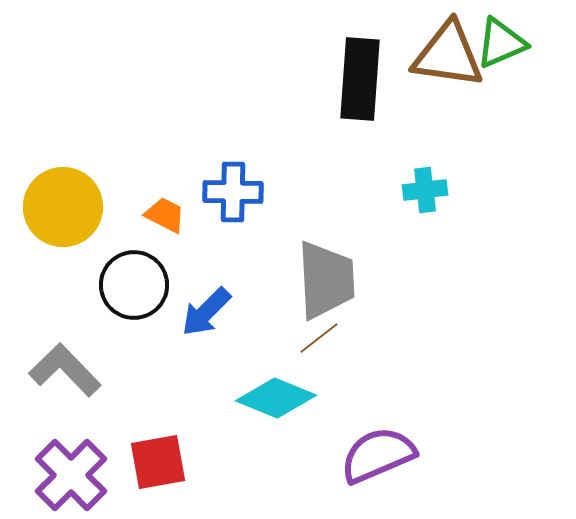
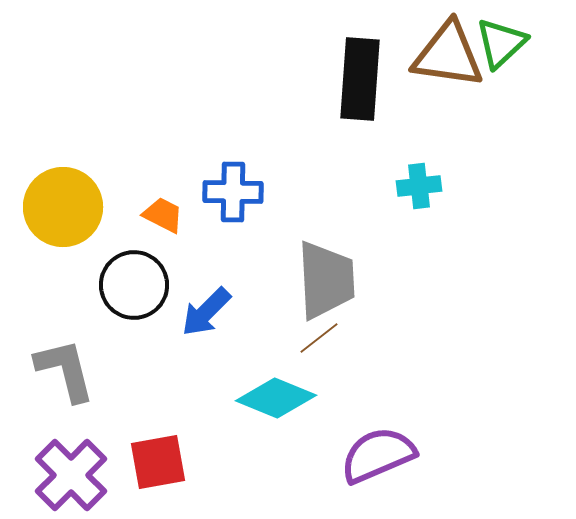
green triangle: rotated 20 degrees counterclockwise
cyan cross: moved 6 px left, 4 px up
orange trapezoid: moved 2 px left
gray L-shape: rotated 30 degrees clockwise
